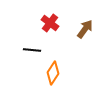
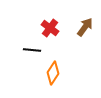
red cross: moved 5 px down
brown arrow: moved 2 px up
